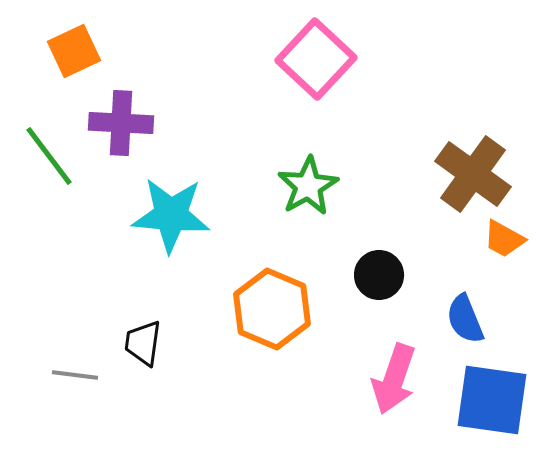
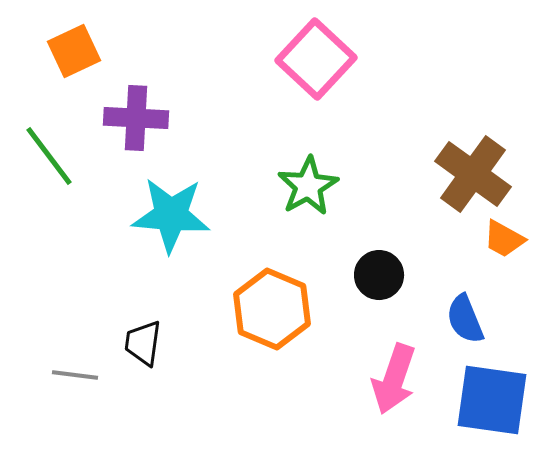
purple cross: moved 15 px right, 5 px up
